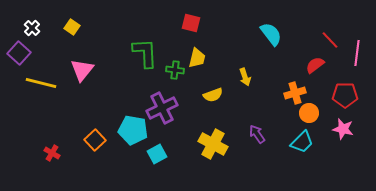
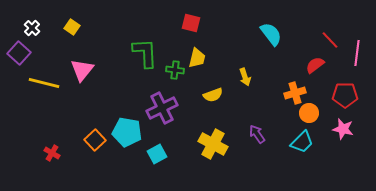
yellow line: moved 3 px right
cyan pentagon: moved 6 px left, 2 px down
